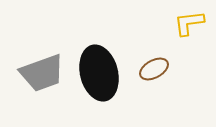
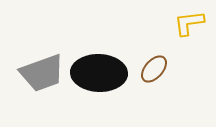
brown ellipse: rotated 20 degrees counterclockwise
black ellipse: rotated 74 degrees counterclockwise
